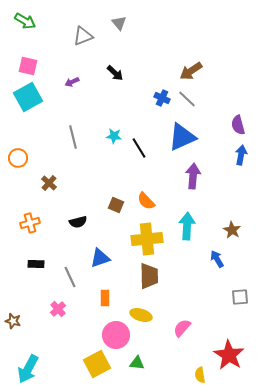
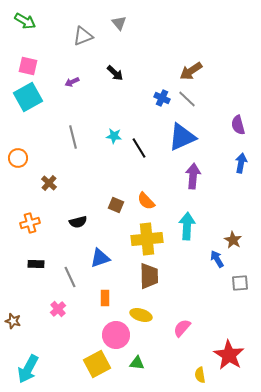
blue arrow at (241, 155): moved 8 px down
brown star at (232, 230): moved 1 px right, 10 px down
gray square at (240, 297): moved 14 px up
